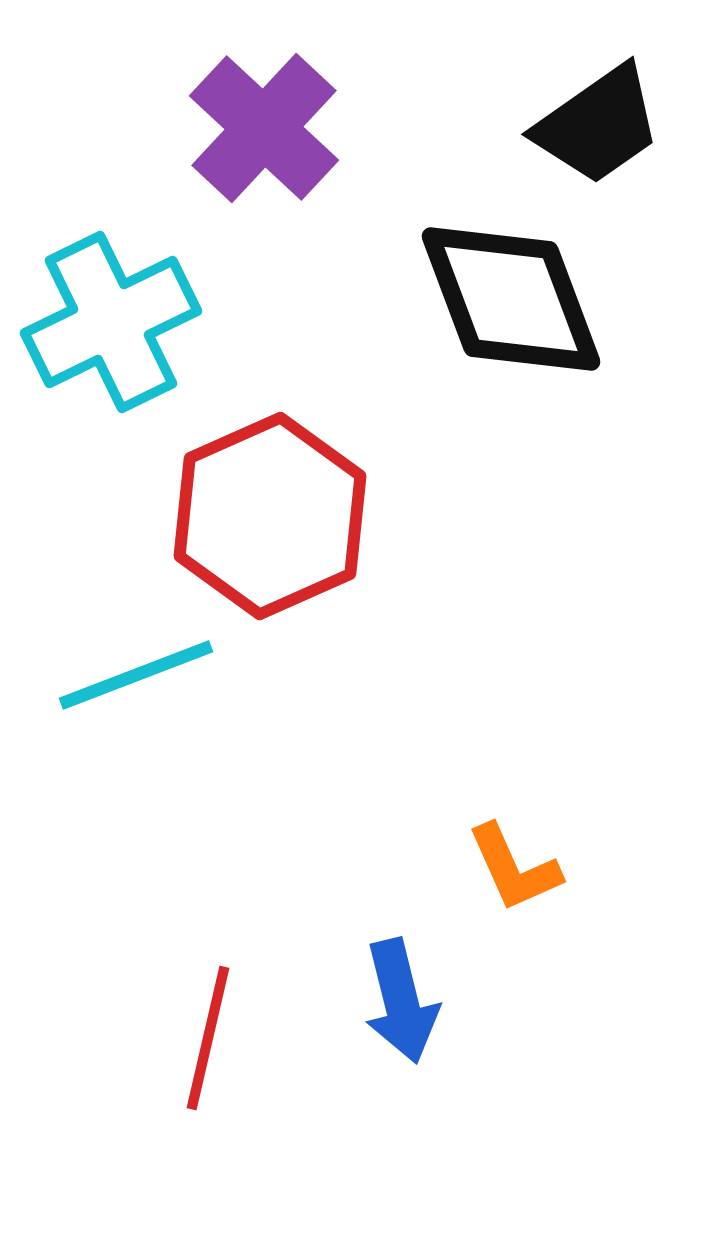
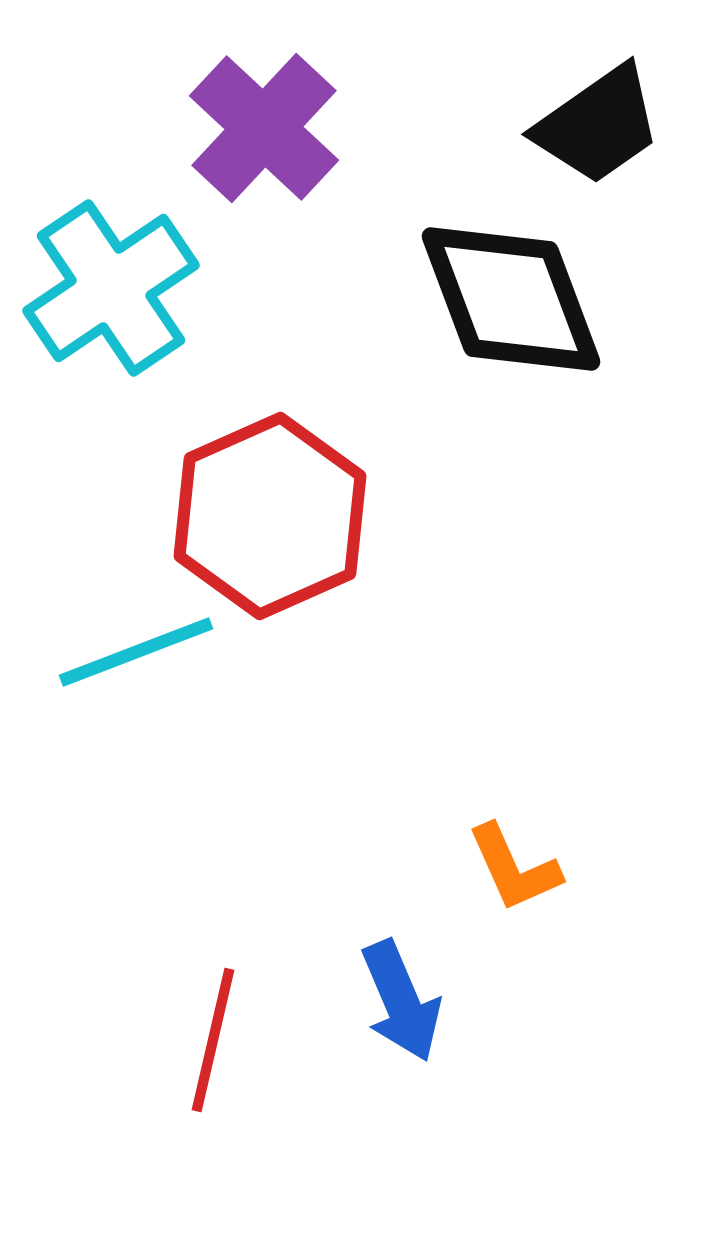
cyan cross: moved 34 px up; rotated 8 degrees counterclockwise
cyan line: moved 23 px up
blue arrow: rotated 9 degrees counterclockwise
red line: moved 5 px right, 2 px down
